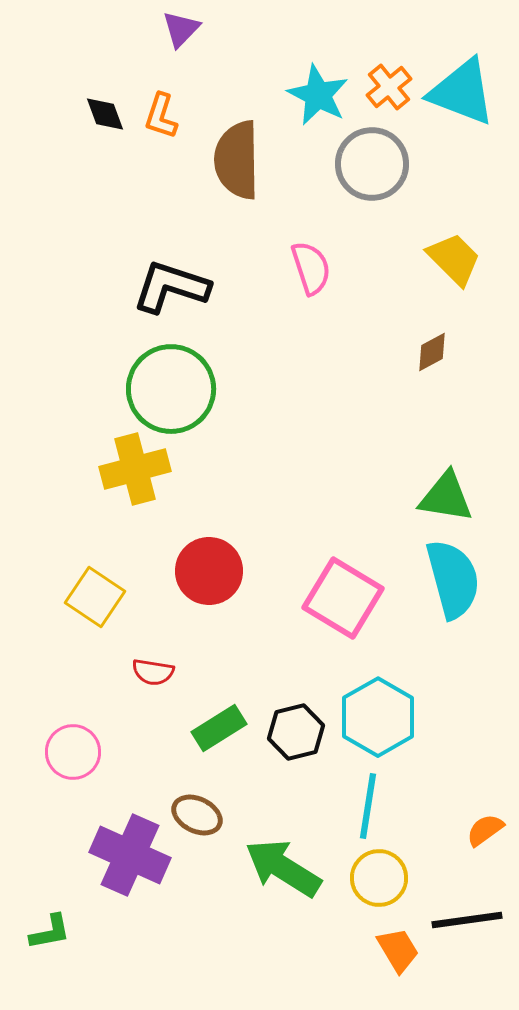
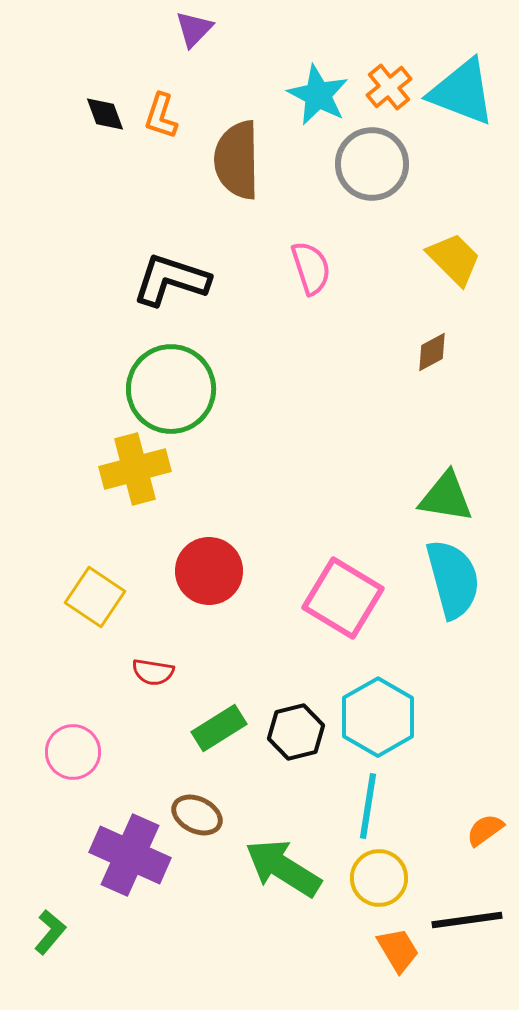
purple triangle: moved 13 px right
black L-shape: moved 7 px up
green L-shape: rotated 39 degrees counterclockwise
